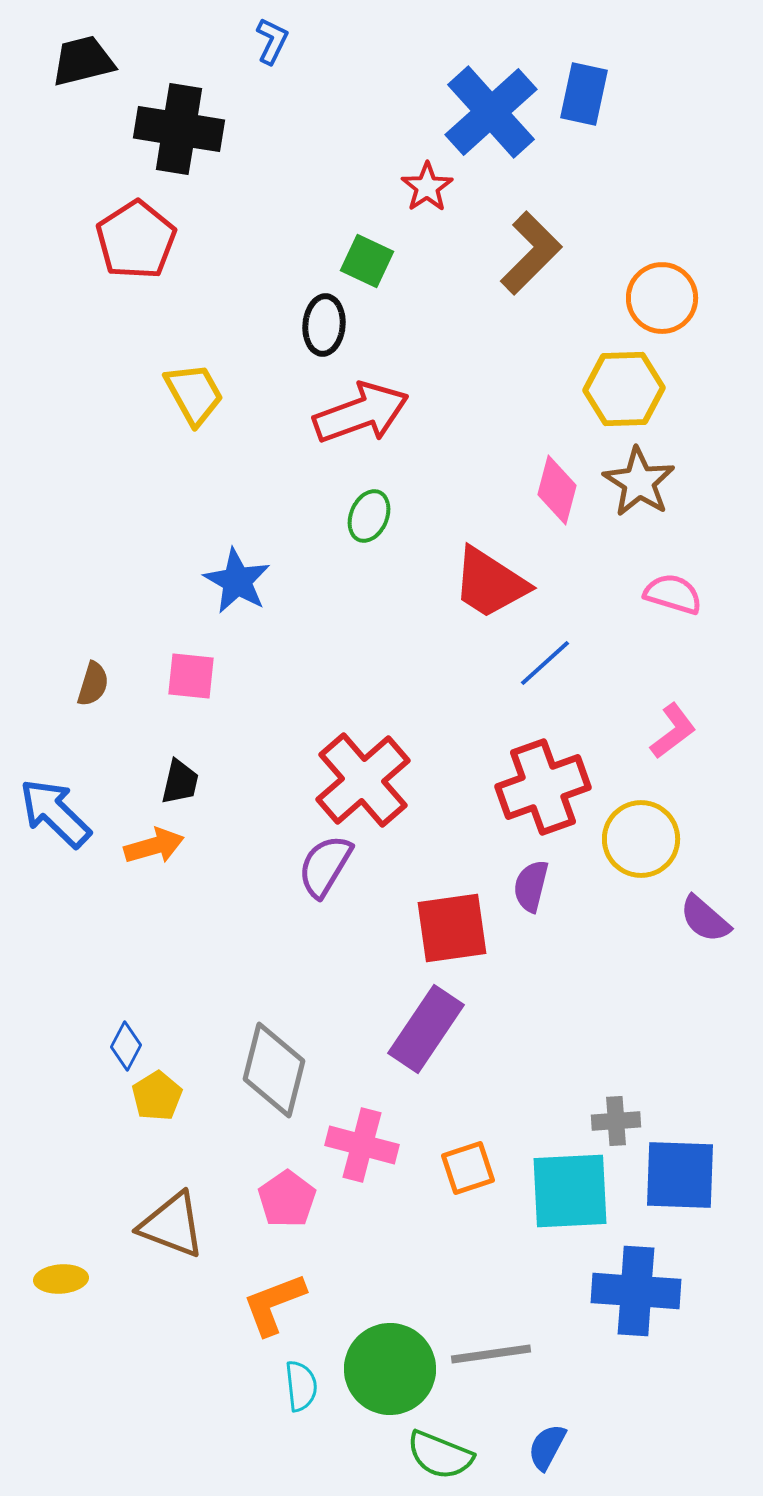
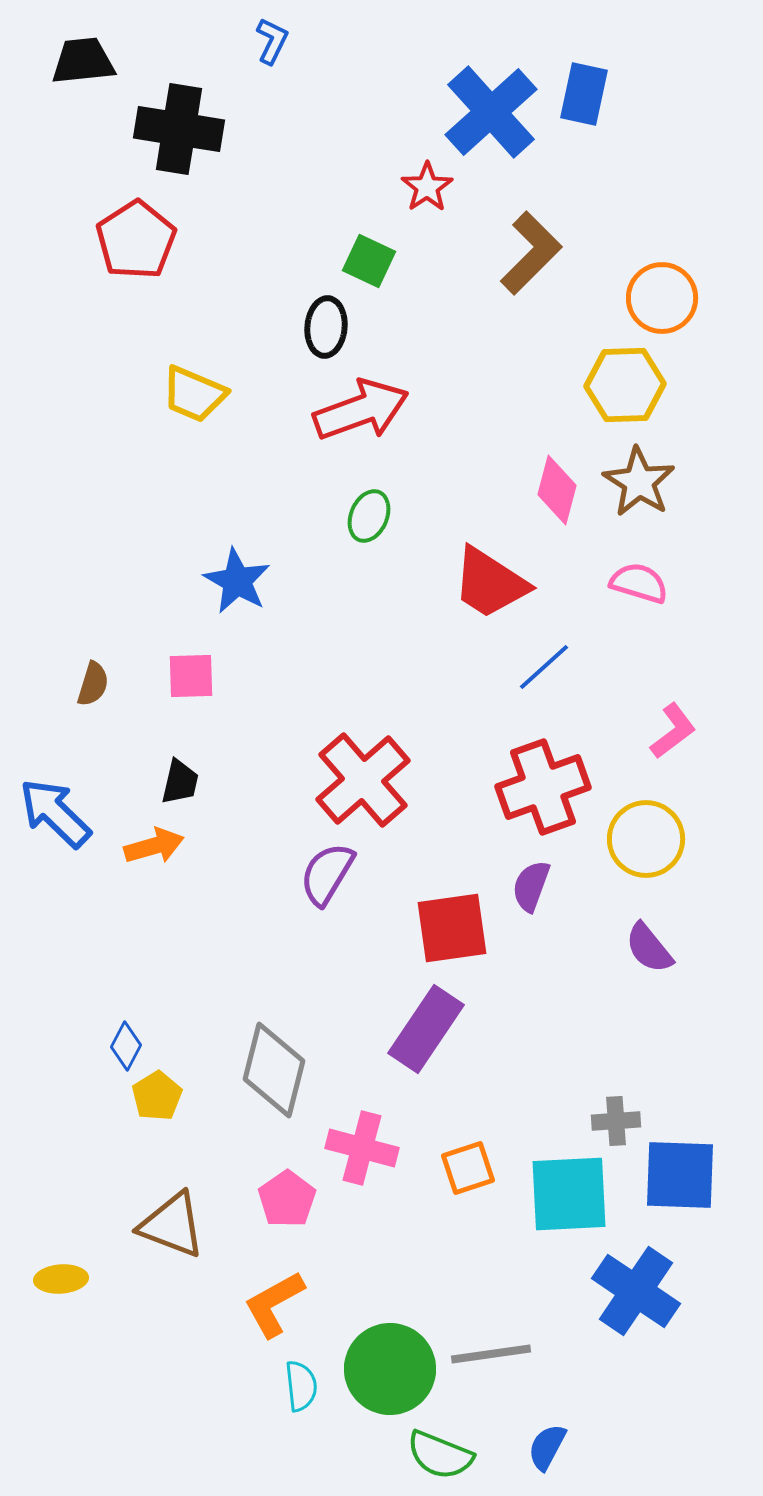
black trapezoid at (83, 61): rotated 8 degrees clockwise
green square at (367, 261): moved 2 px right
black ellipse at (324, 325): moved 2 px right, 2 px down
yellow hexagon at (624, 389): moved 1 px right, 4 px up
yellow trapezoid at (194, 394): rotated 142 degrees clockwise
red arrow at (361, 413): moved 3 px up
pink semicircle at (673, 594): moved 34 px left, 11 px up
blue line at (545, 663): moved 1 px left, 4 px down
pink square at (191, 676): rotated 8 degrees counterclockwise
yellow circle at (641, 839): moved 5 px right
purple semicircle at (325, 866): moved 2 px right, 8 px down
purple semicircle at (531, 886): rotated 6 degrees clockwise
purple semicircle at (705, 919): moved 56 px left, 29 px down; rotated 10 degrees clockwise
pink cross at (362, 1145): moved 3 px down
cyan square at (570, 1191): moved 1 px left, 3 px down
blue cross at (636, 1291): rotated 30 degrees clockwise
orange L-shape at (274, 1304): rotated 8 degrees counterclockwise
